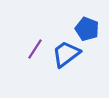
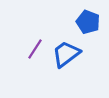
blue pentagon: moved 1 px right, 7 px up
